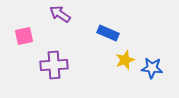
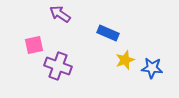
pink square: moved 10 px right, 9 px down
purple cross: moved 4 px right, 1 px down; rotated 24 degrees clockwise
